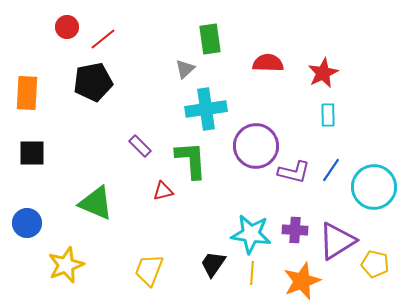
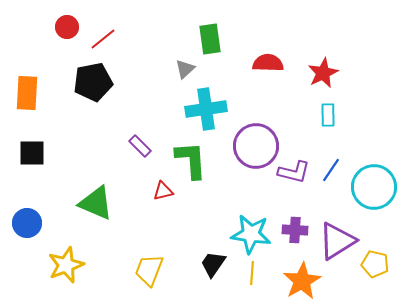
orange star: rotated 9 degrees counterclockwise
